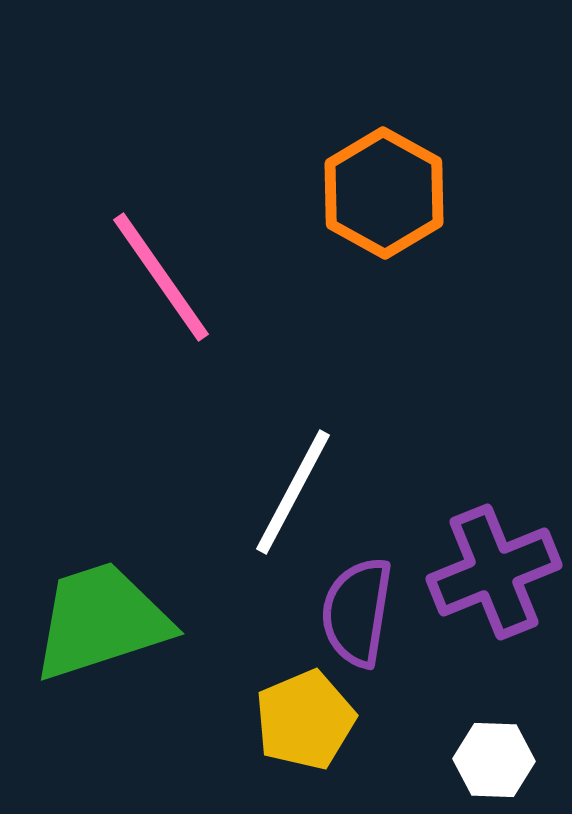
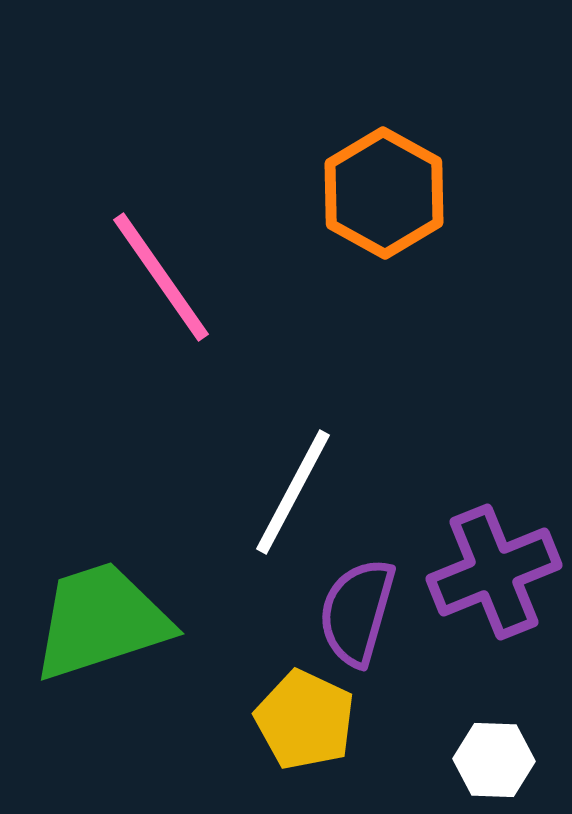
purple semicircle: rotated 7 degrees clockwise
yellow pentagon: rotated 24 degrees counterclockwise
